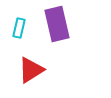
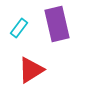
cyan rectangle: rotated 24 degrees clockwise
